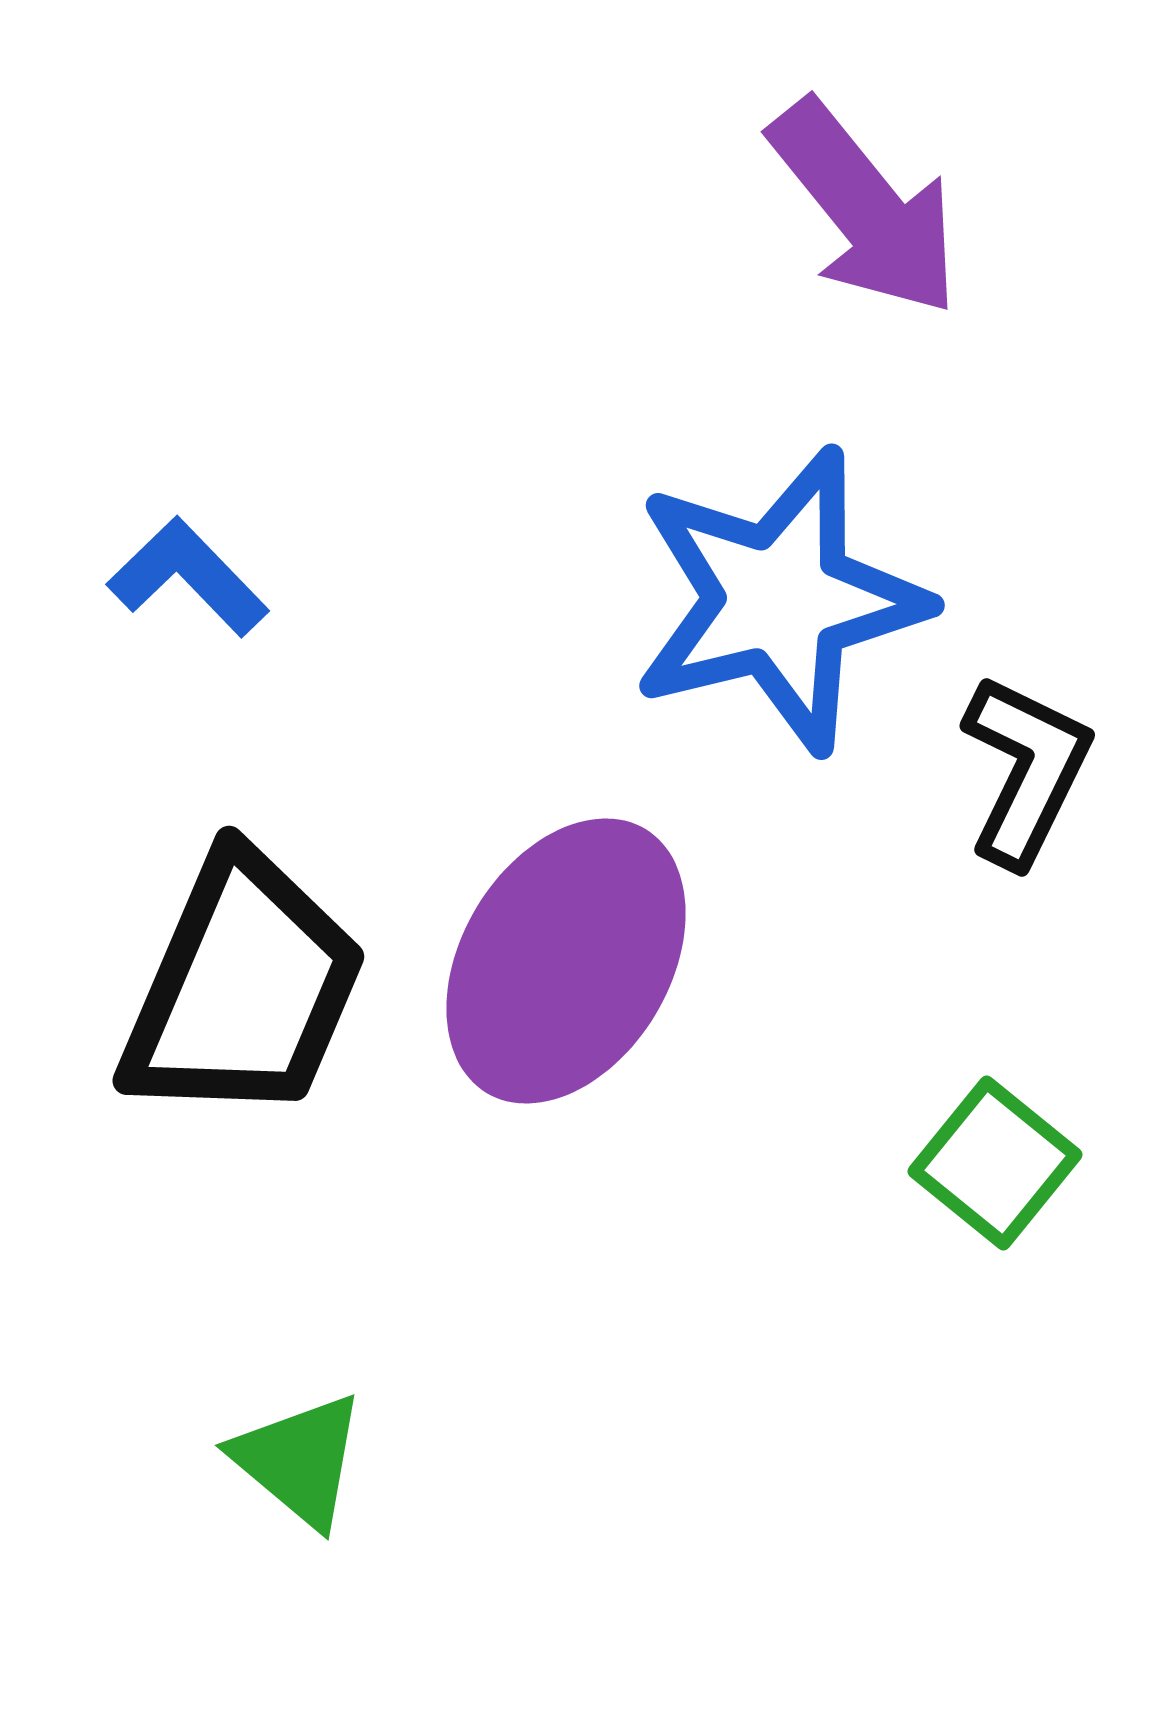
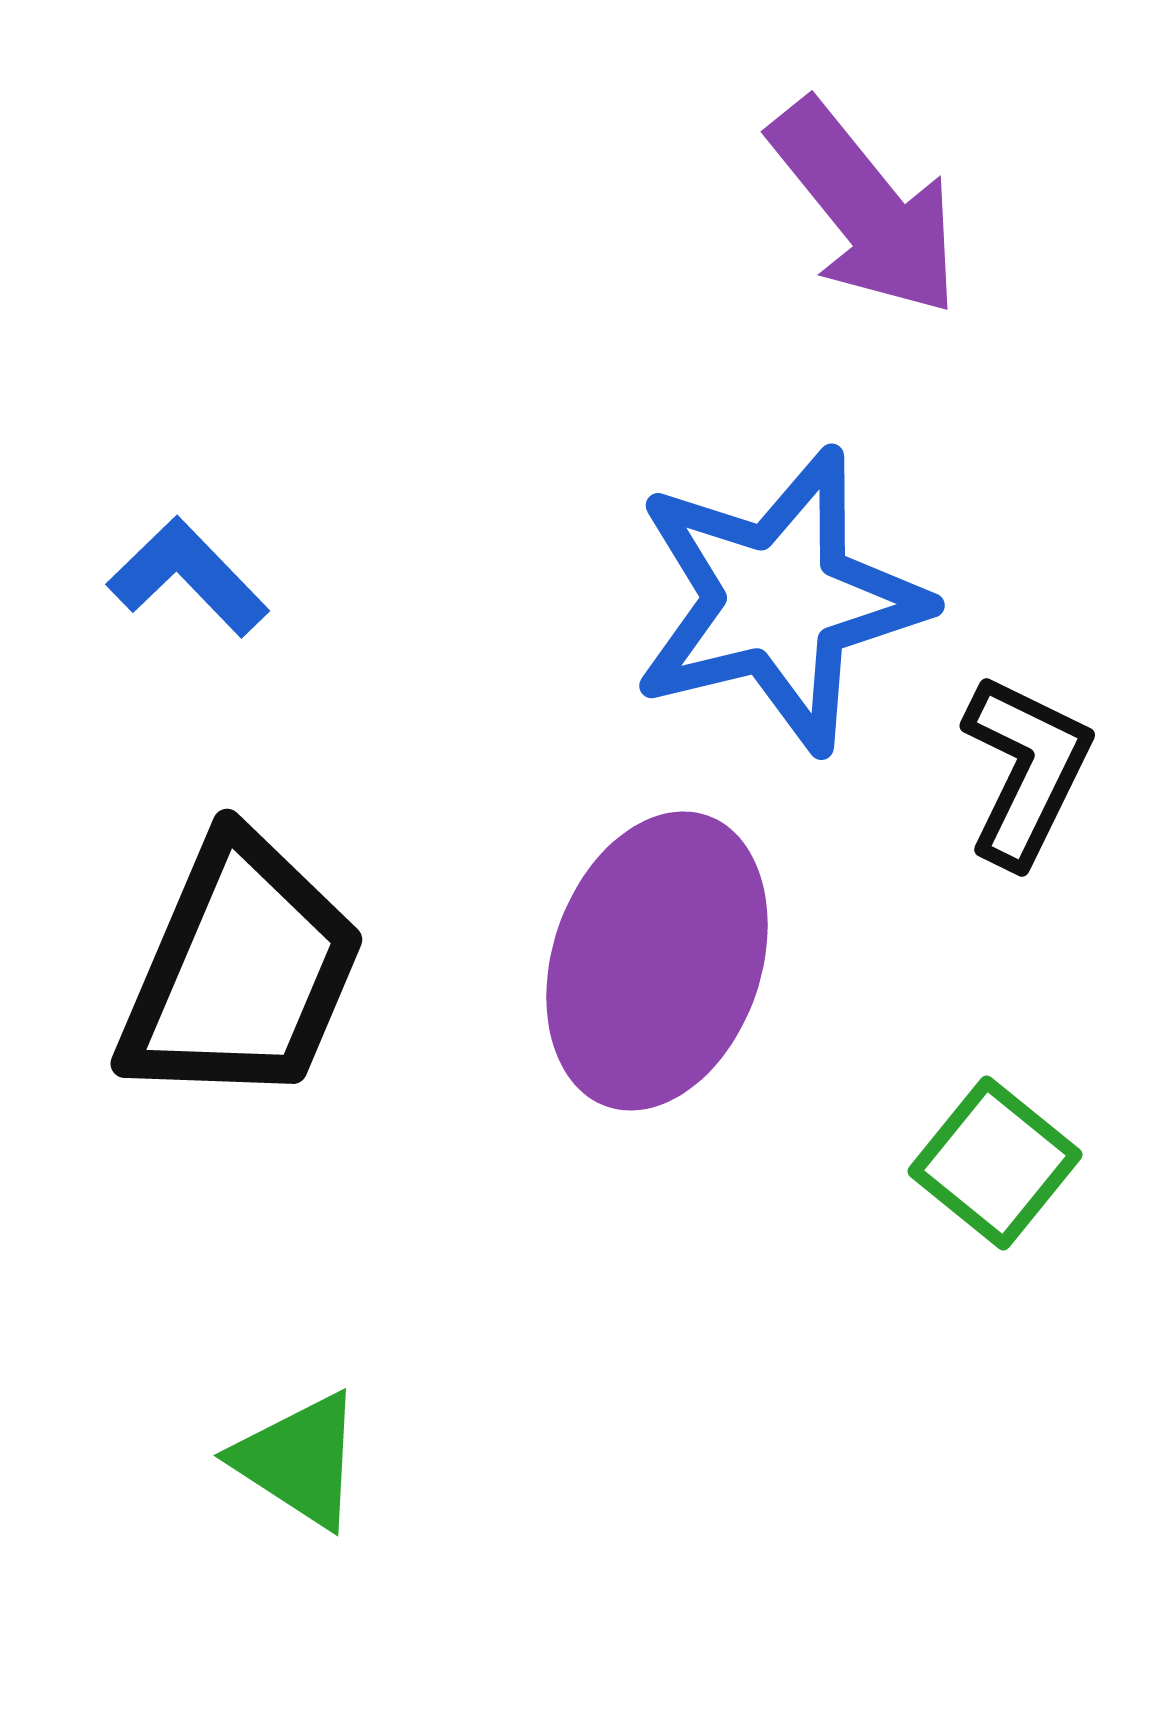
purple ellipse: moved 91 px right; rotated 12 degrees counterclockwise
black trapezoid: moved 2 px left, 17 px up
green triangle: rotated 7 degrees counterclockwise
